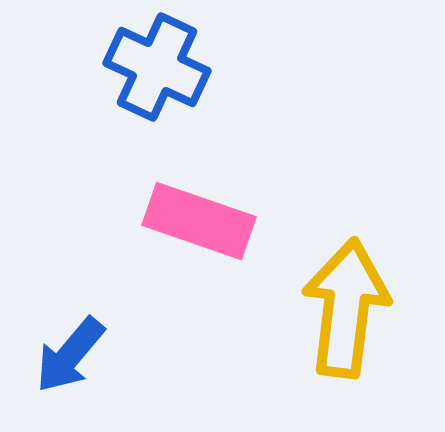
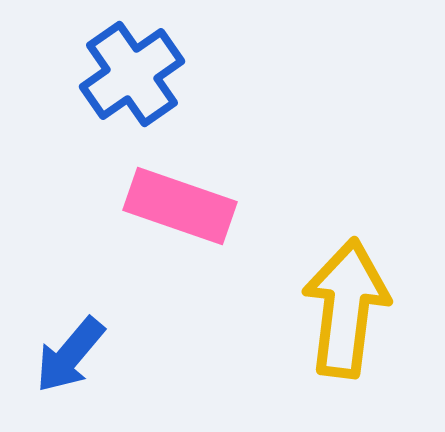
blue cross: moved 25 px left, 7 px down; rotated 30 degrees clockwise
pink rectangle: moved 19 px left, 15 px up
